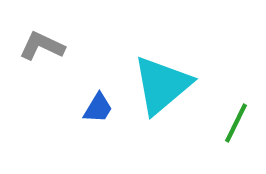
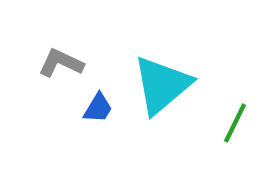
gray L-shape: moved 19 px right, 17 px down
green line: moved 1 px left
